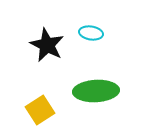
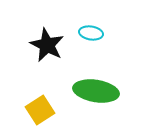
green ellipse: rotated 12 degrees clockwise
